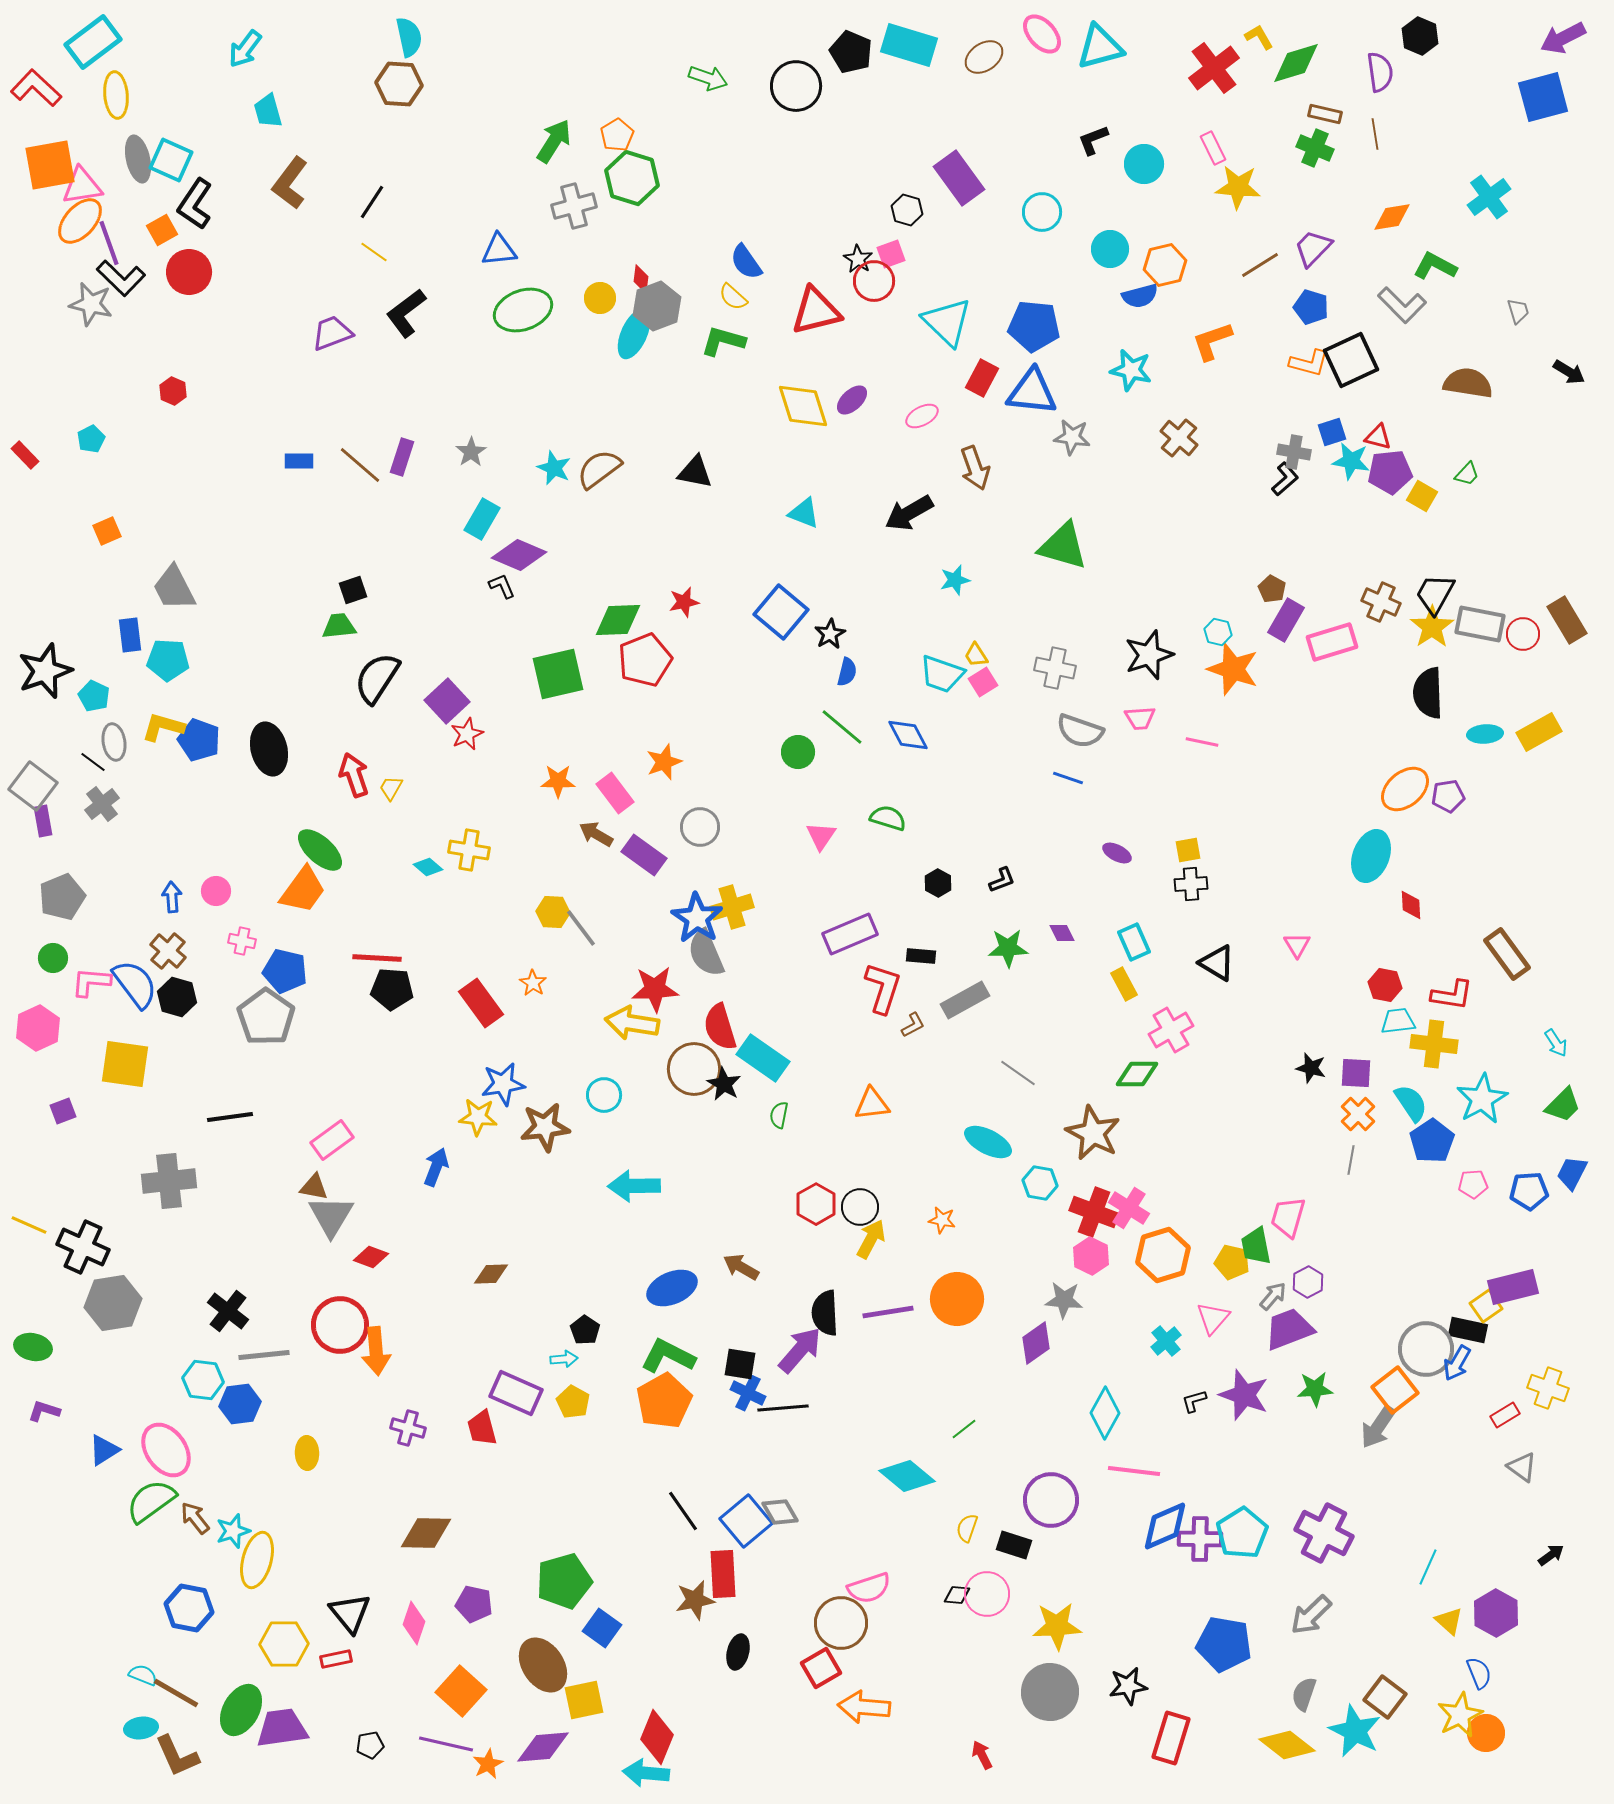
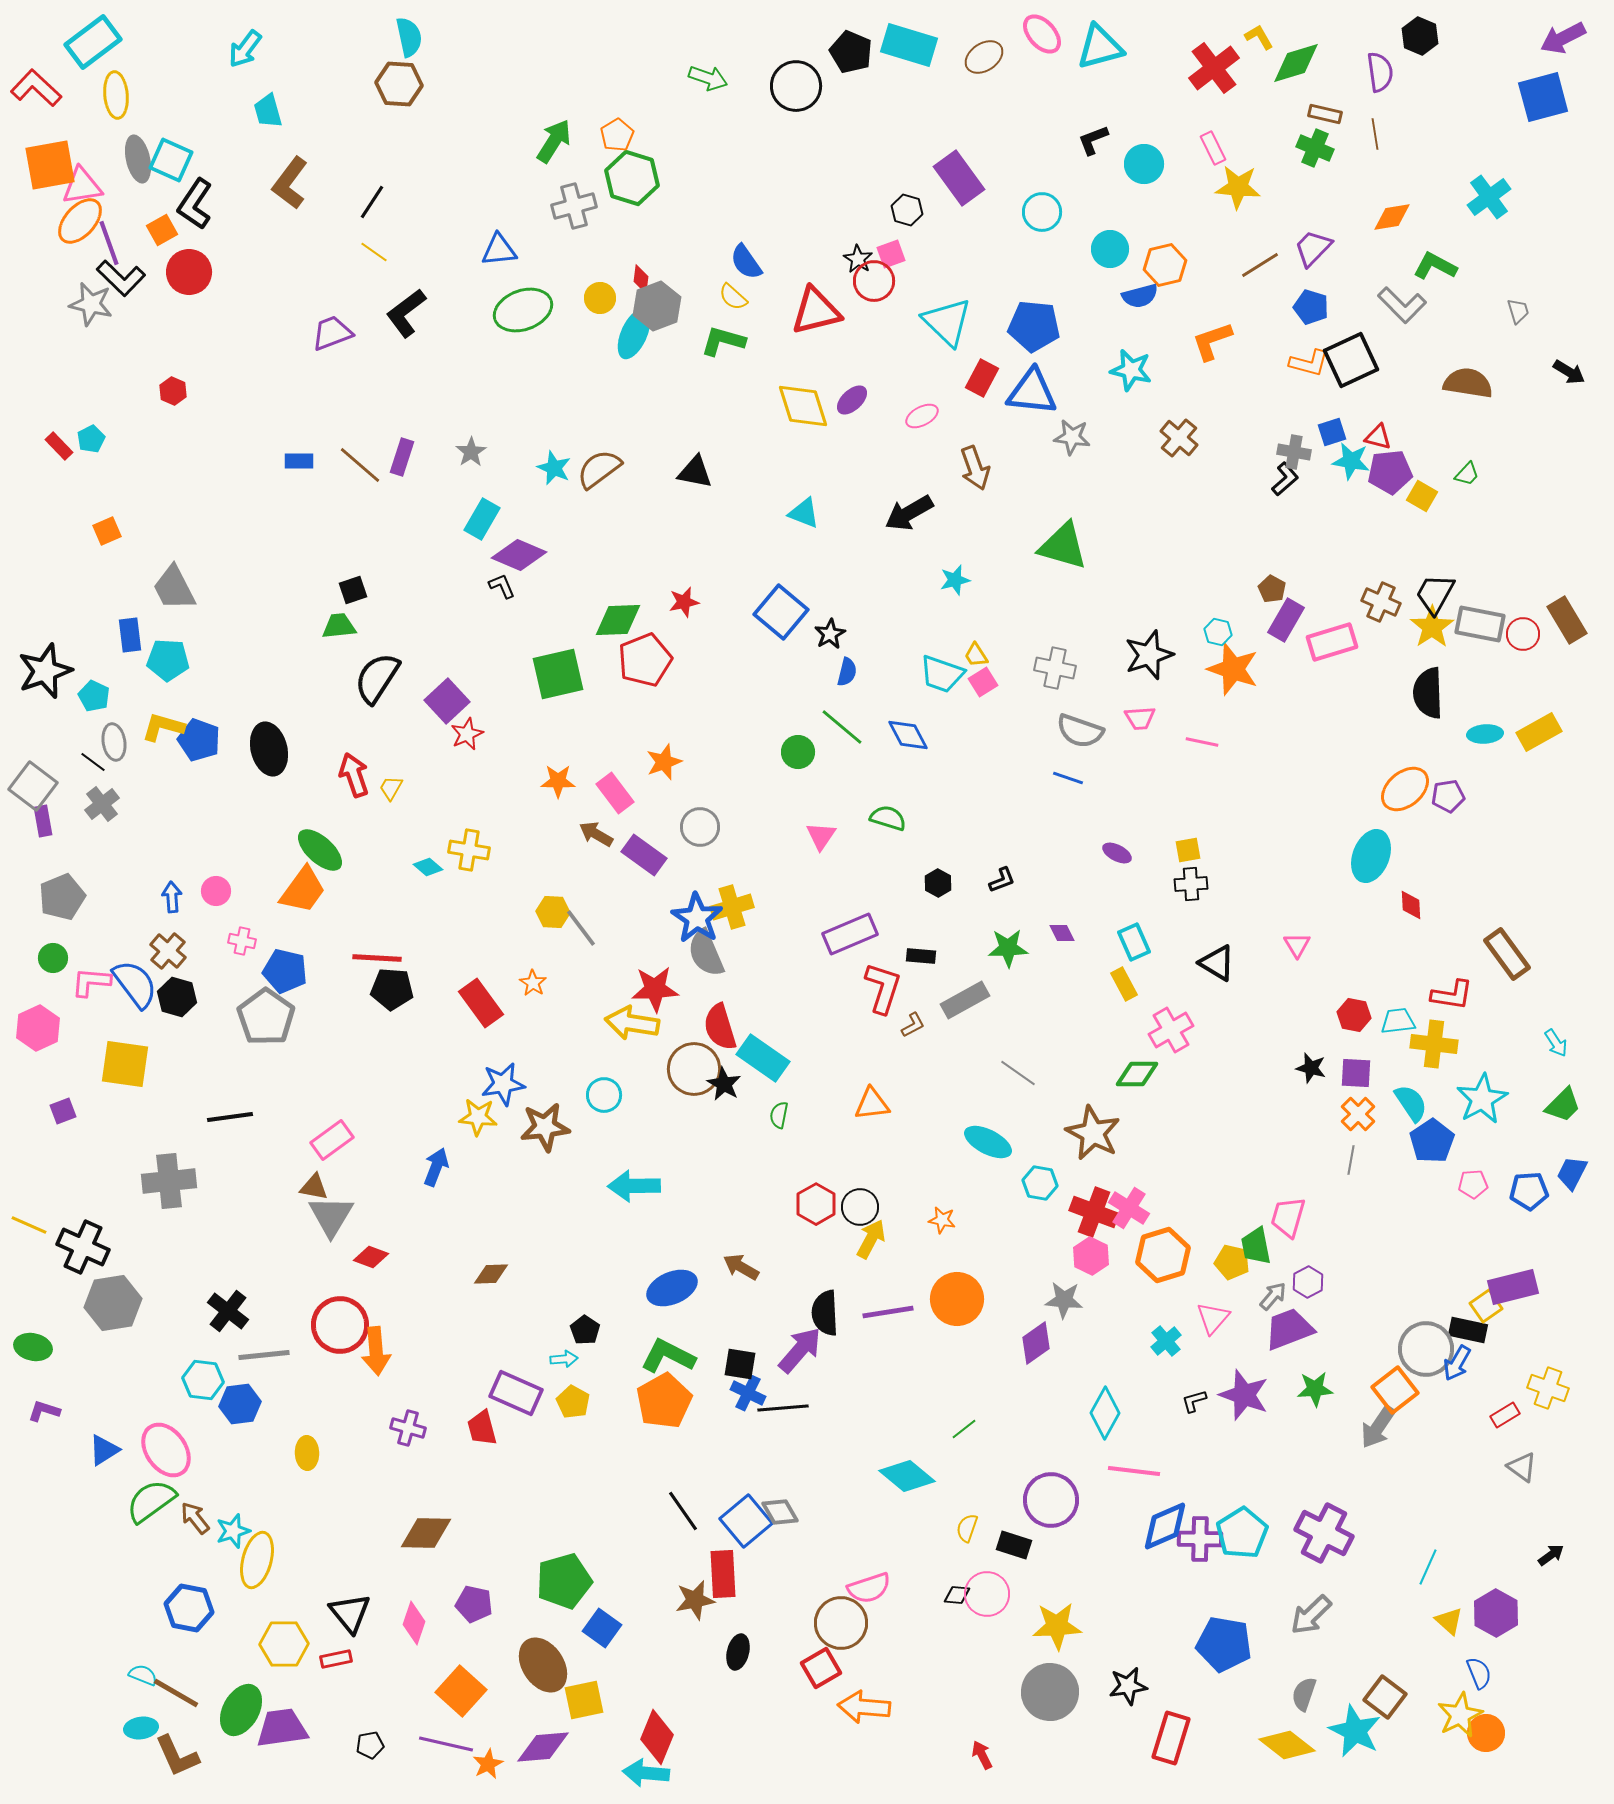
red rectangle at (25, 455): moved 34 px right, 9 px up
red hexagon at (1385, 985): moved 31 px left, 30 px down
